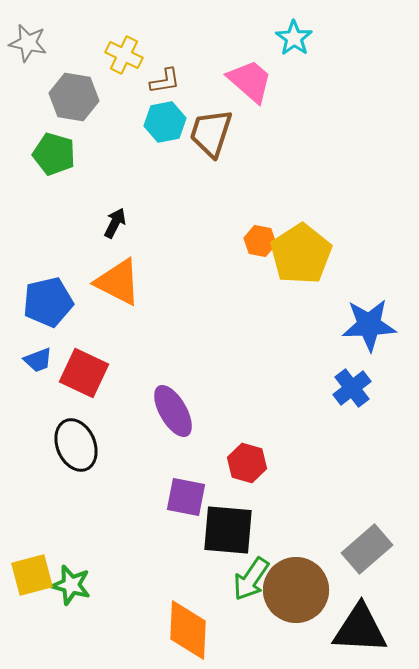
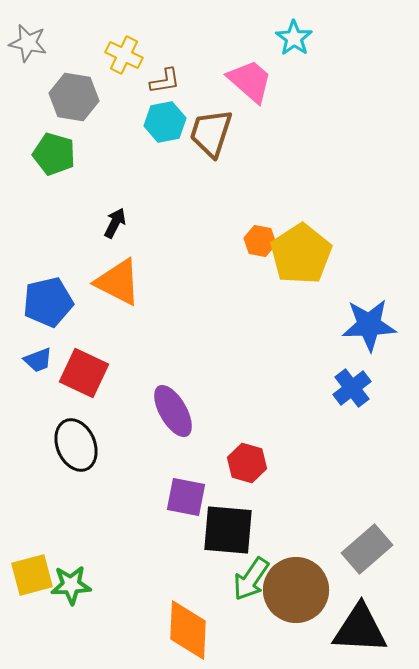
green star: rotated 18 degrees counterclockwise
